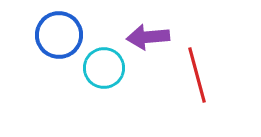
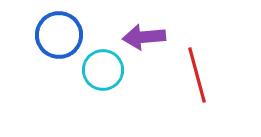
purple arrow: moved 4 px left
cyan circle: moved 1 px left, 2 px down
